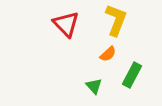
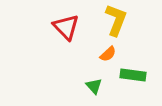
red triangle: moved 3 px down
green rectangle: moved 1 px right; rotated 70 degrees clockwise
